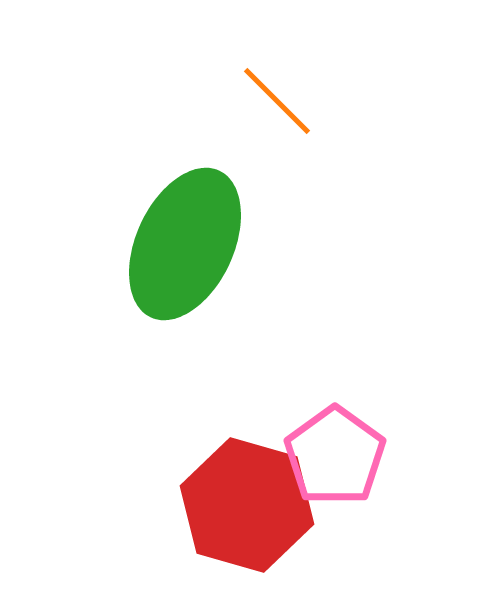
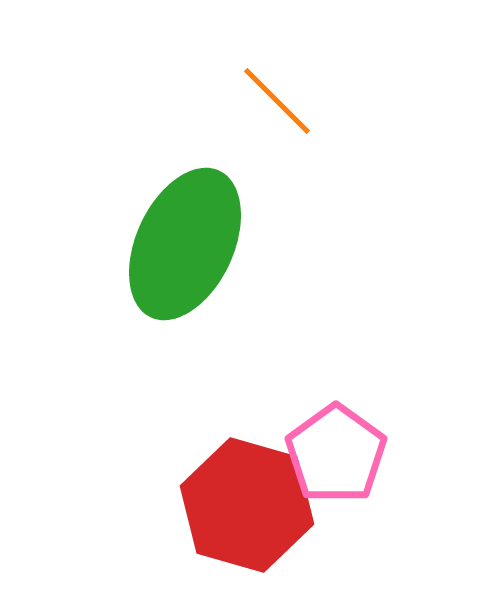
pink pentagon: moved 1 px right, 2 px up
